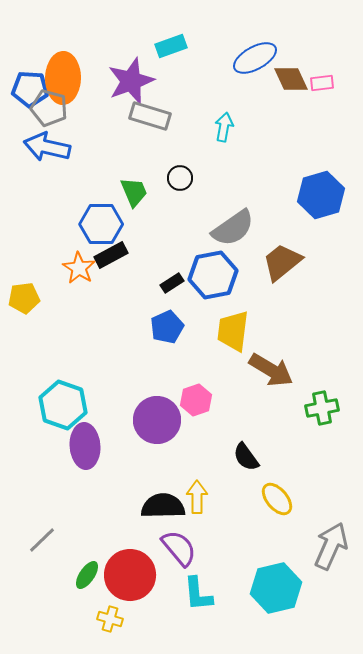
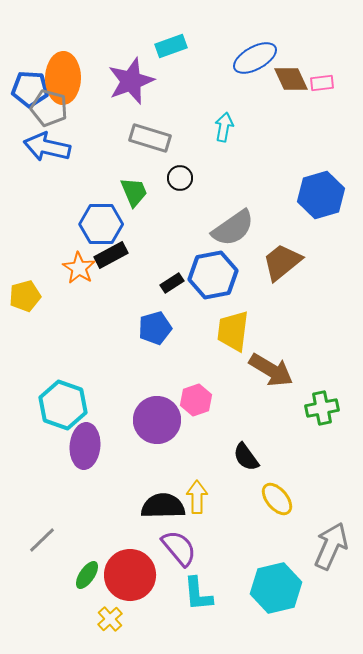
gray rectangle at (150, 116): moved 22 px down
yellow pentagon at (24, 298): moved 1 px right, 2 px up; rotated 8 degrees counterclockwise
blue pentagon at (167, 327): moved 12 px left, 1 px down; rotated 8 degrees clockwise
purple ellipse at (85, 446): rotated 9 degrees clockwise
yellow cross at (110, 619): rotated 30 degrees clockwise
